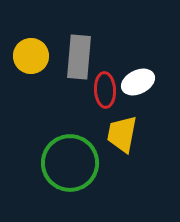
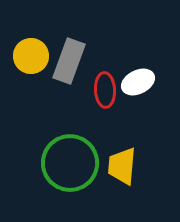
gray rectangle: moved 10 px left, 4 px down; rotated 15 degrees clockwise
yellow trapezoid: moved 32 px down; rotated 6 degrees counterclockwise
